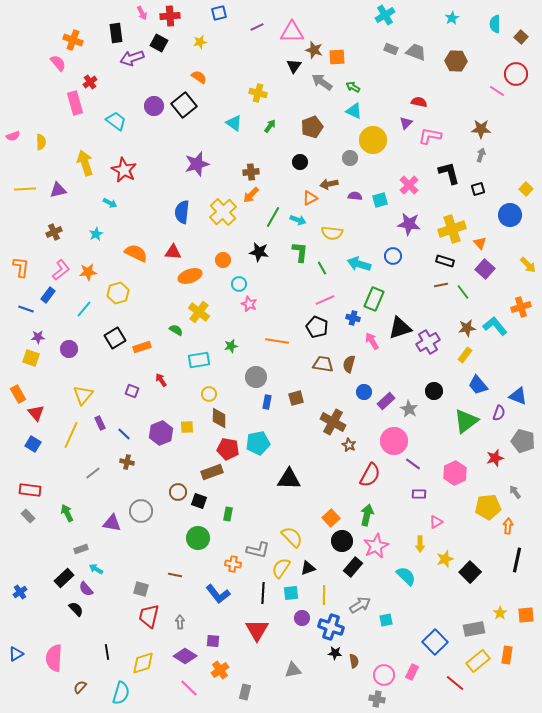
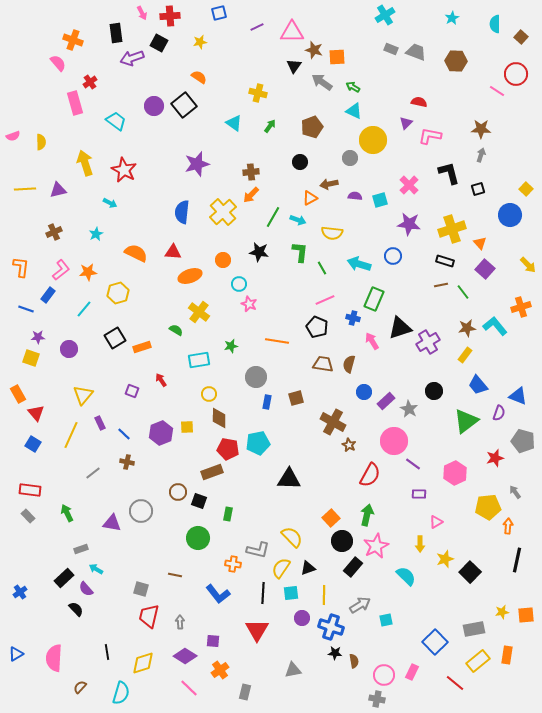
yellow star at (500, 613): moved 2 px right, 1 px up; rotated 24 degrees clockwise
